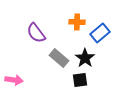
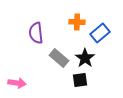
purple semicircle: rotated 30 degrees clockwise
pink arrow: moved 3 px right, 3 px down
